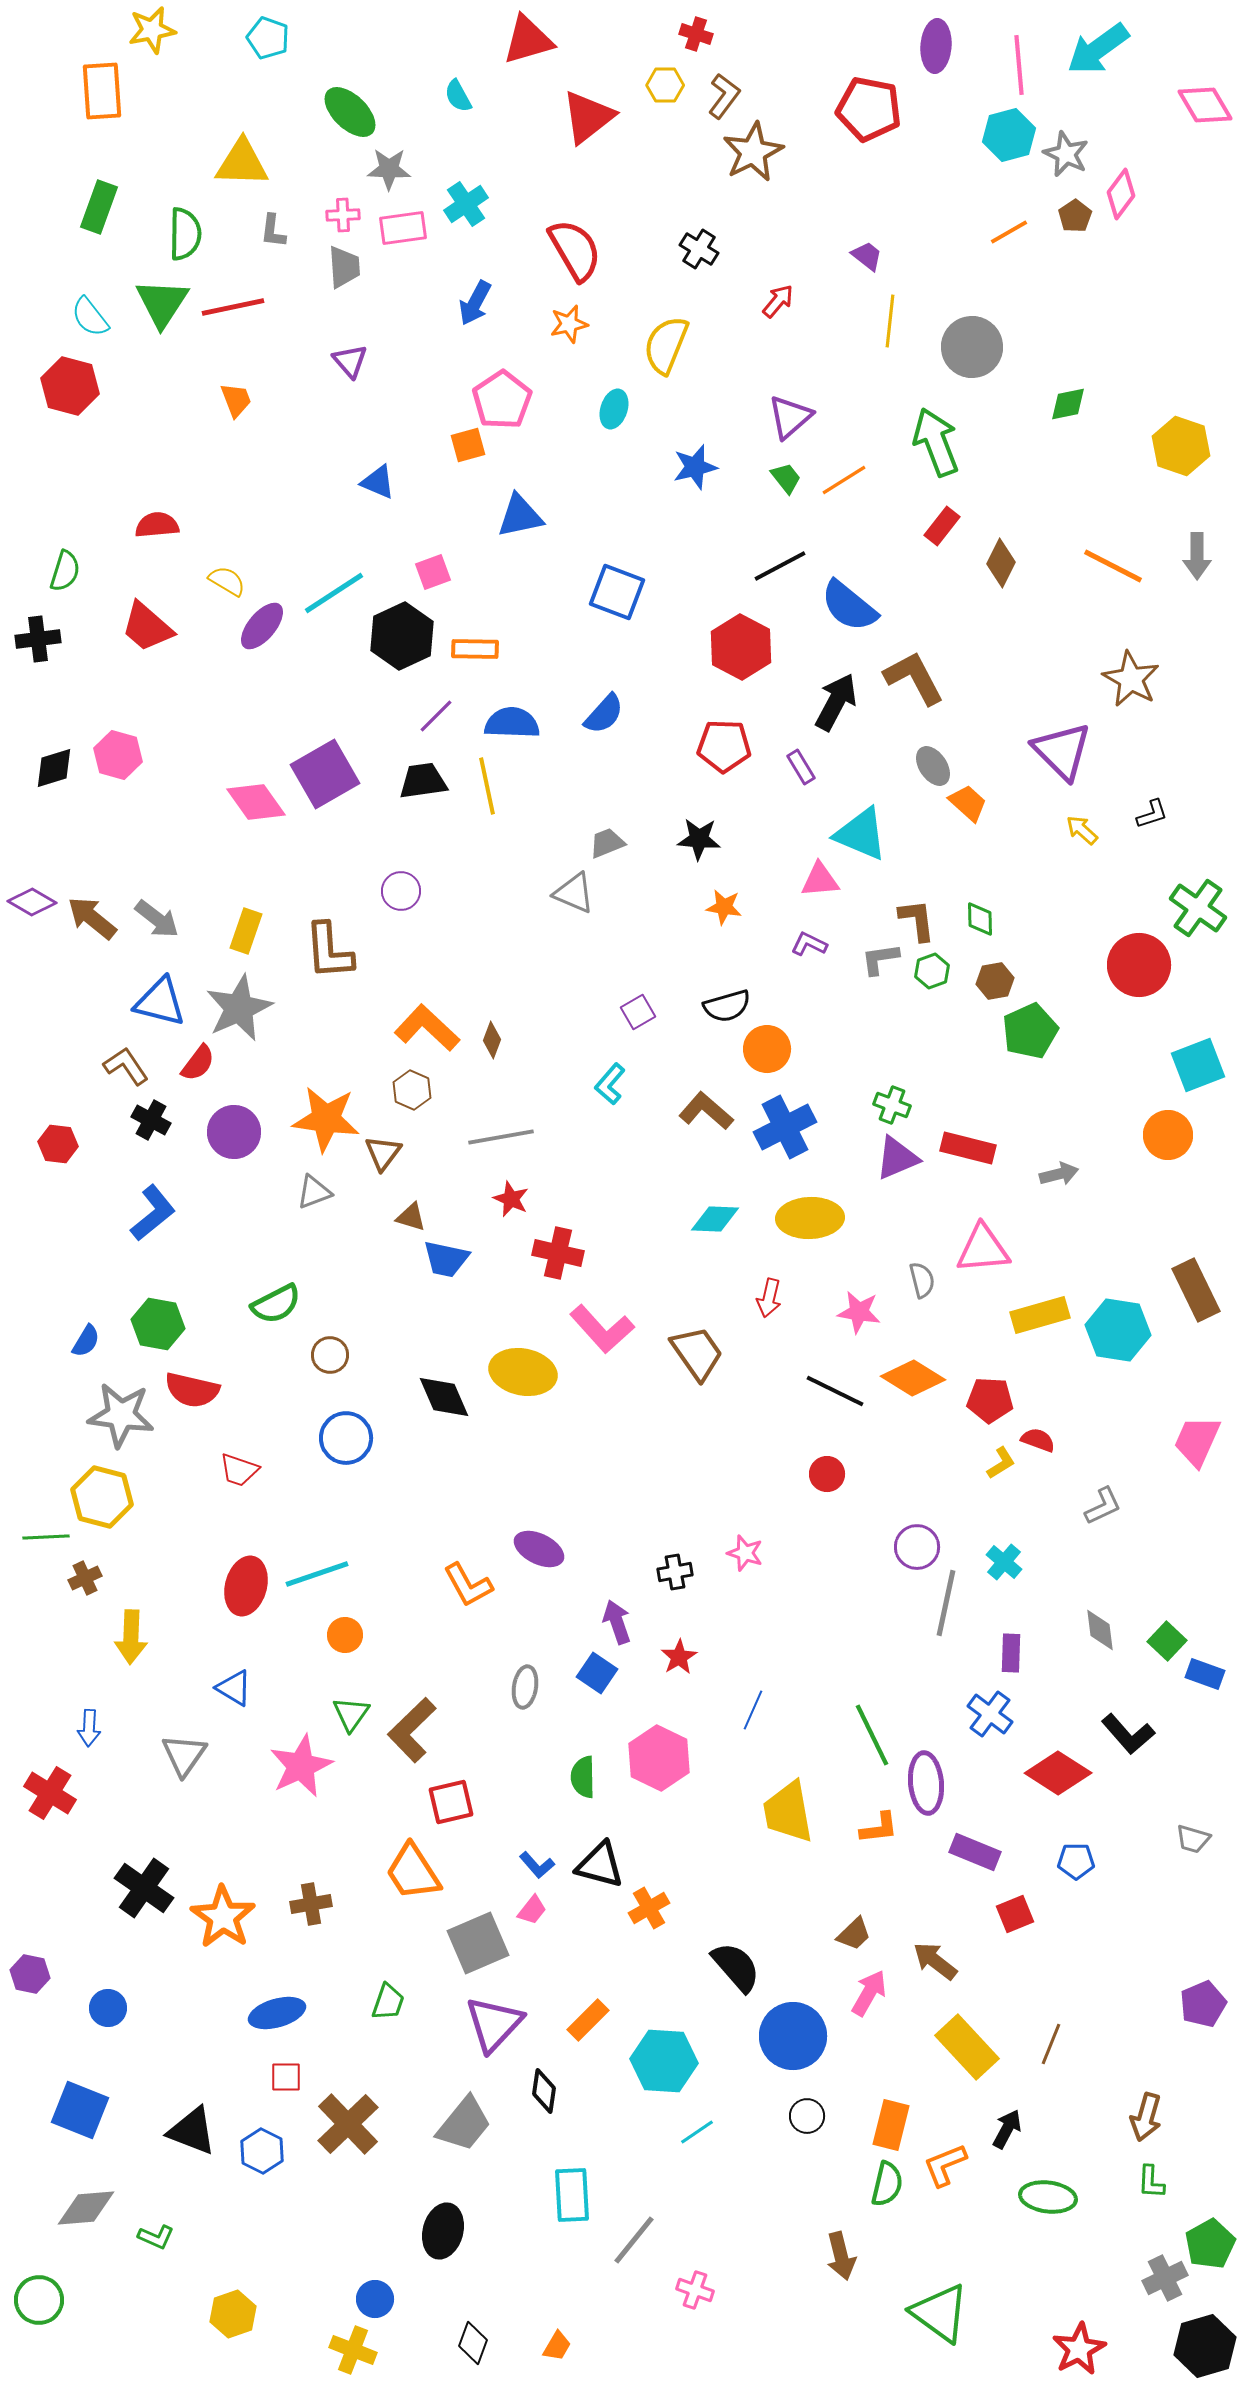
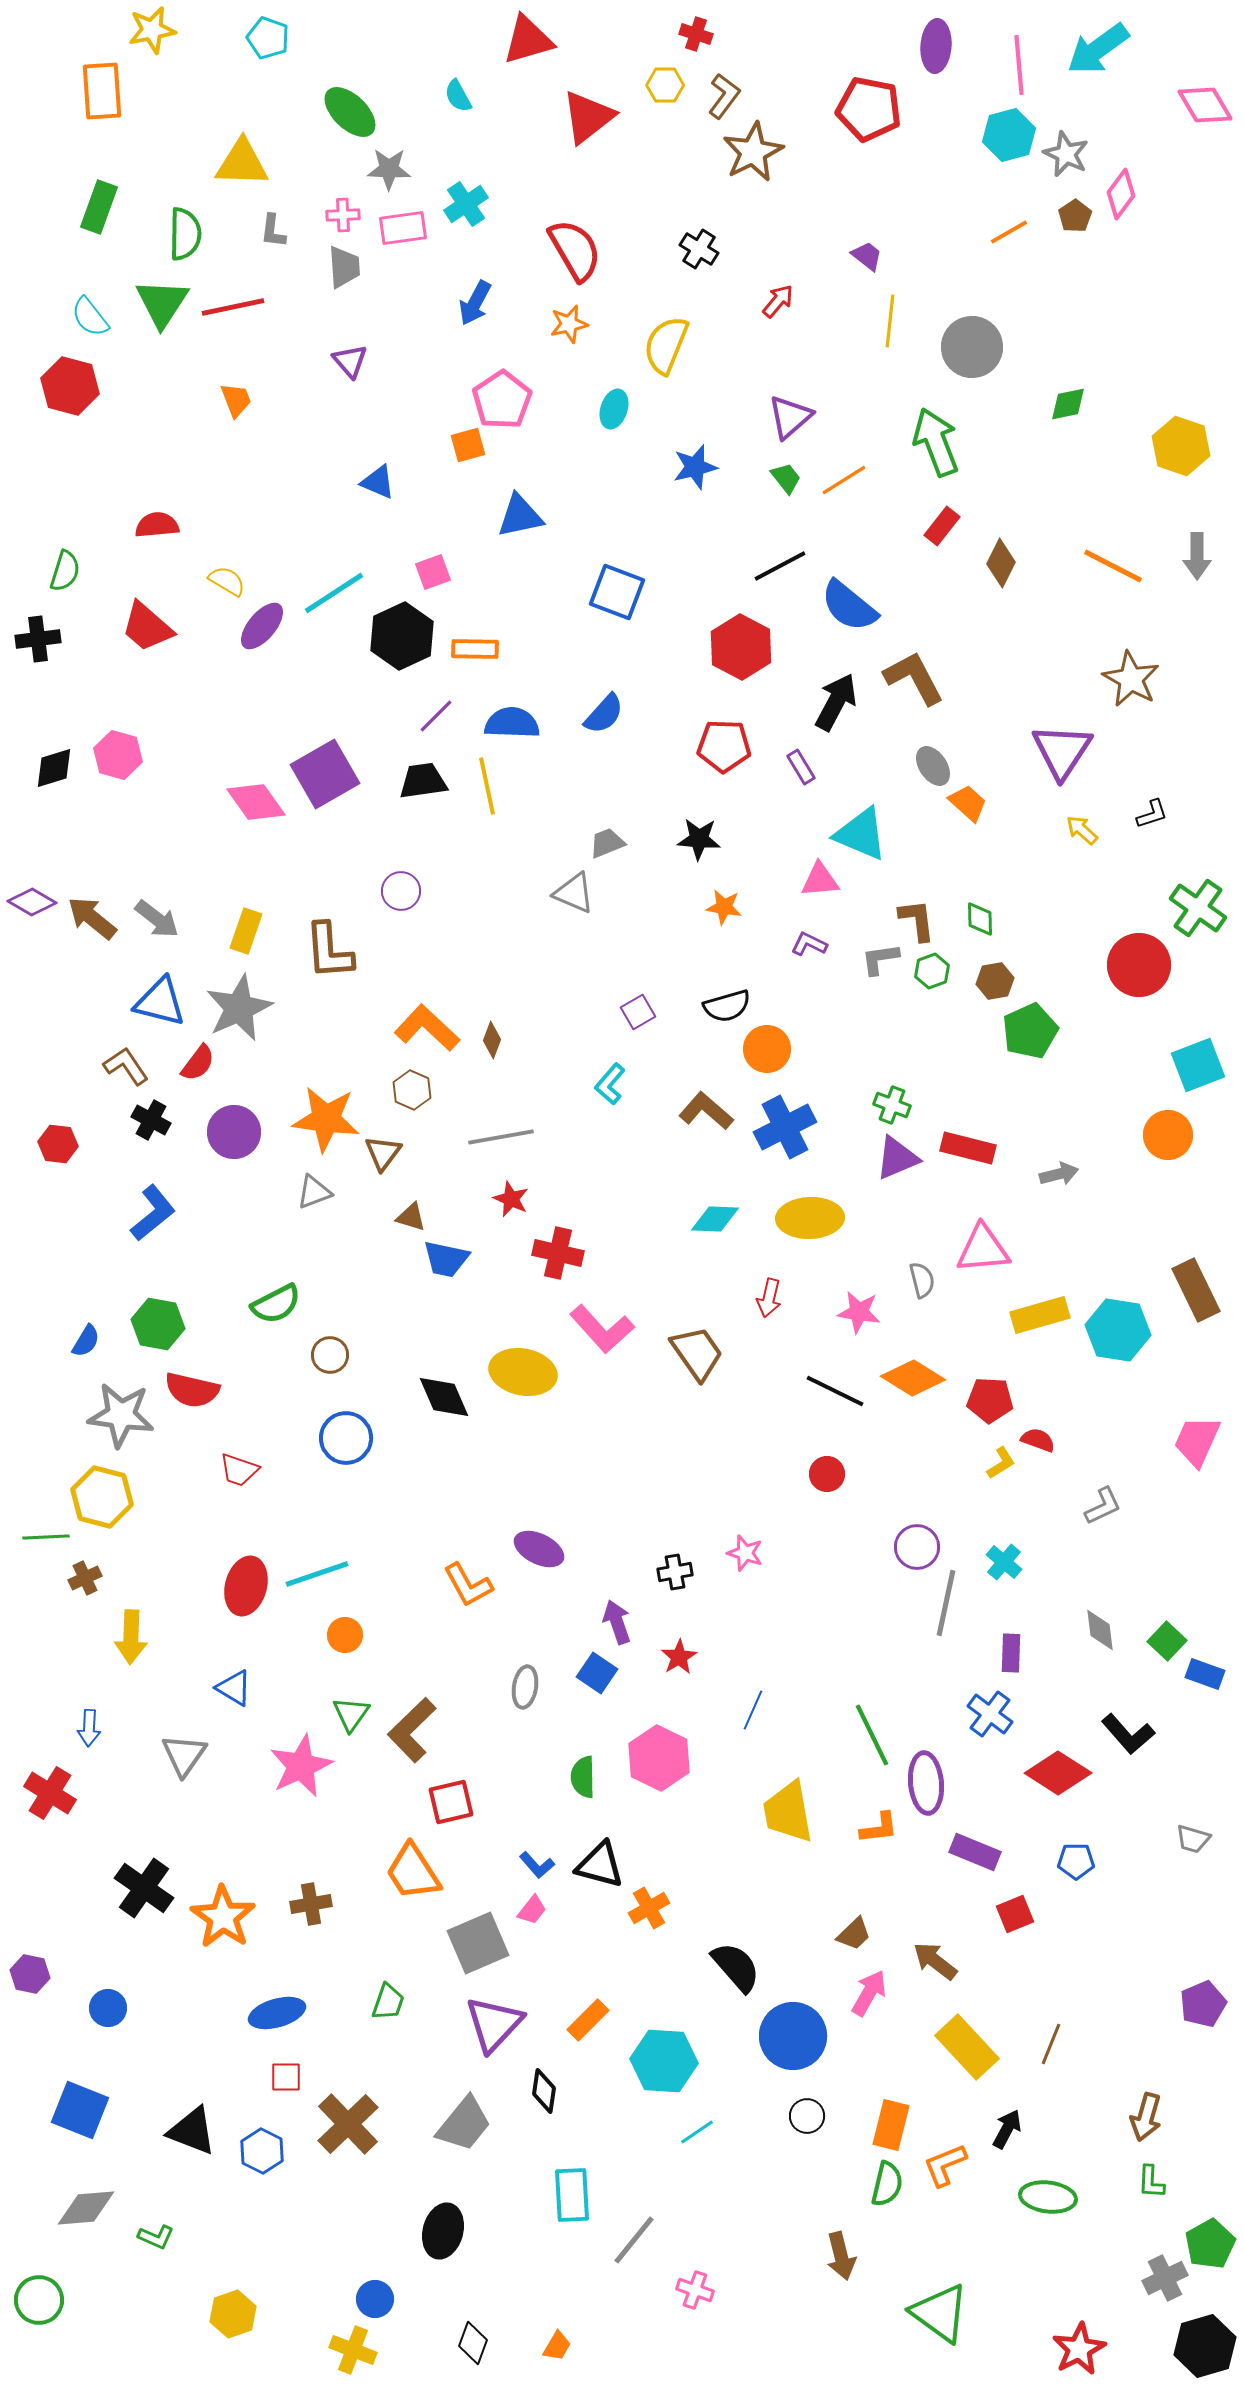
purple triangle at (1062, 751): rotated 18 degrees clockwise
